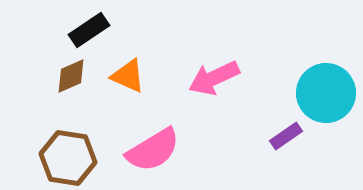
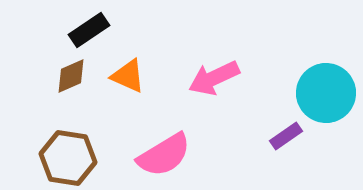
pink semicircle: moved 11 px right, 5 px down
